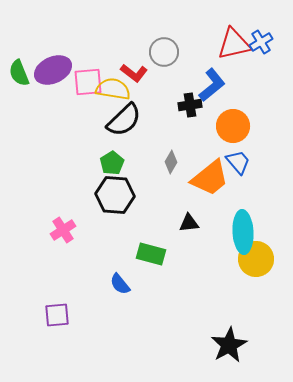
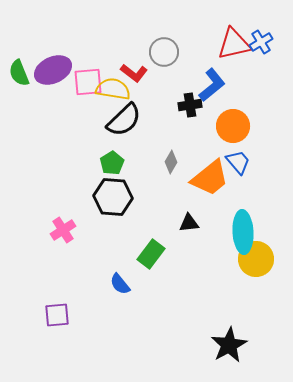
black hexagon: moved 2 px left, 2 px down
green rectangle: rotated 68 degrees counterclockwise
